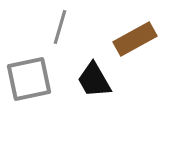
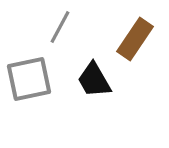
gray line: rotated 12 degrees clockwise
brown rectangle: rotated 27 degrees counterclockwise
